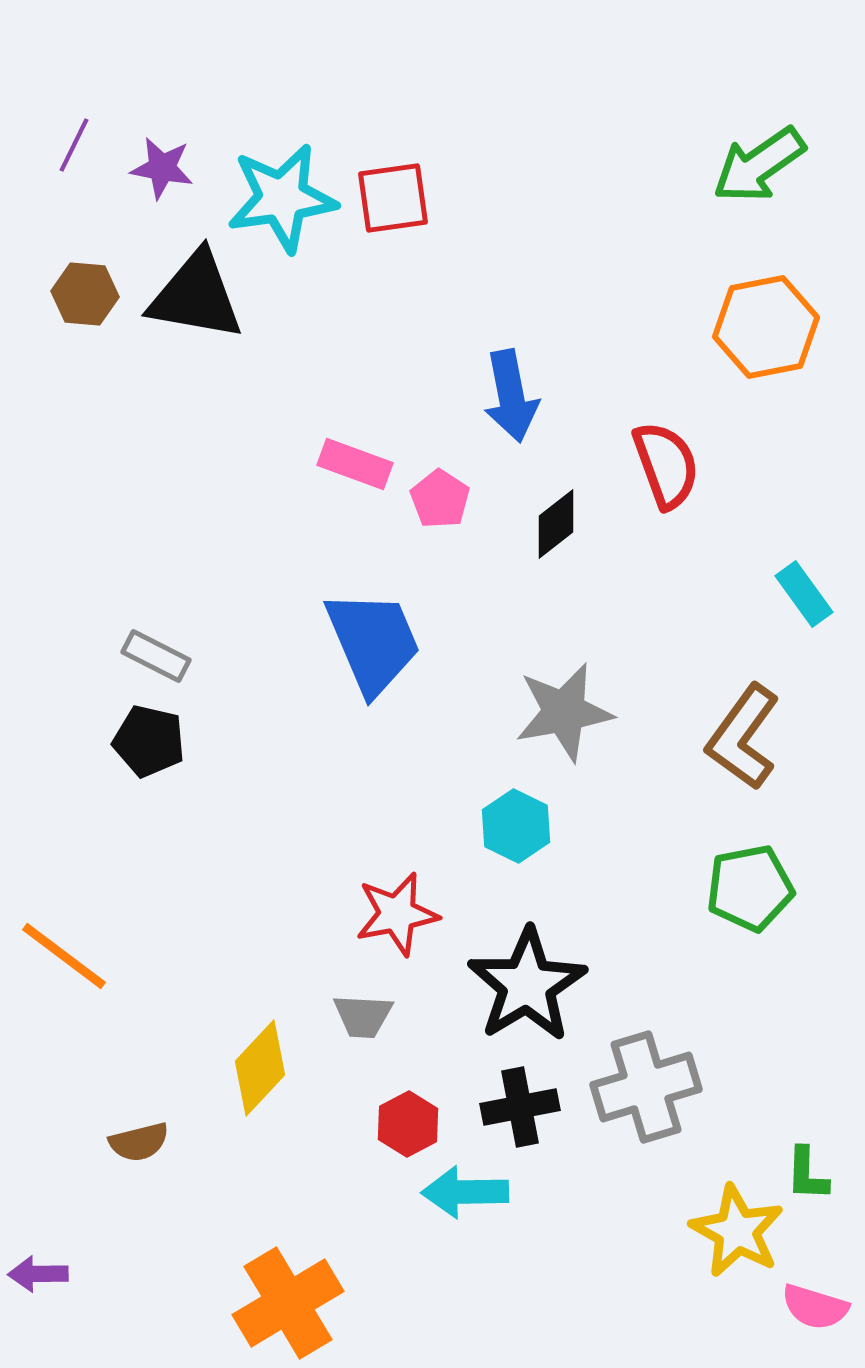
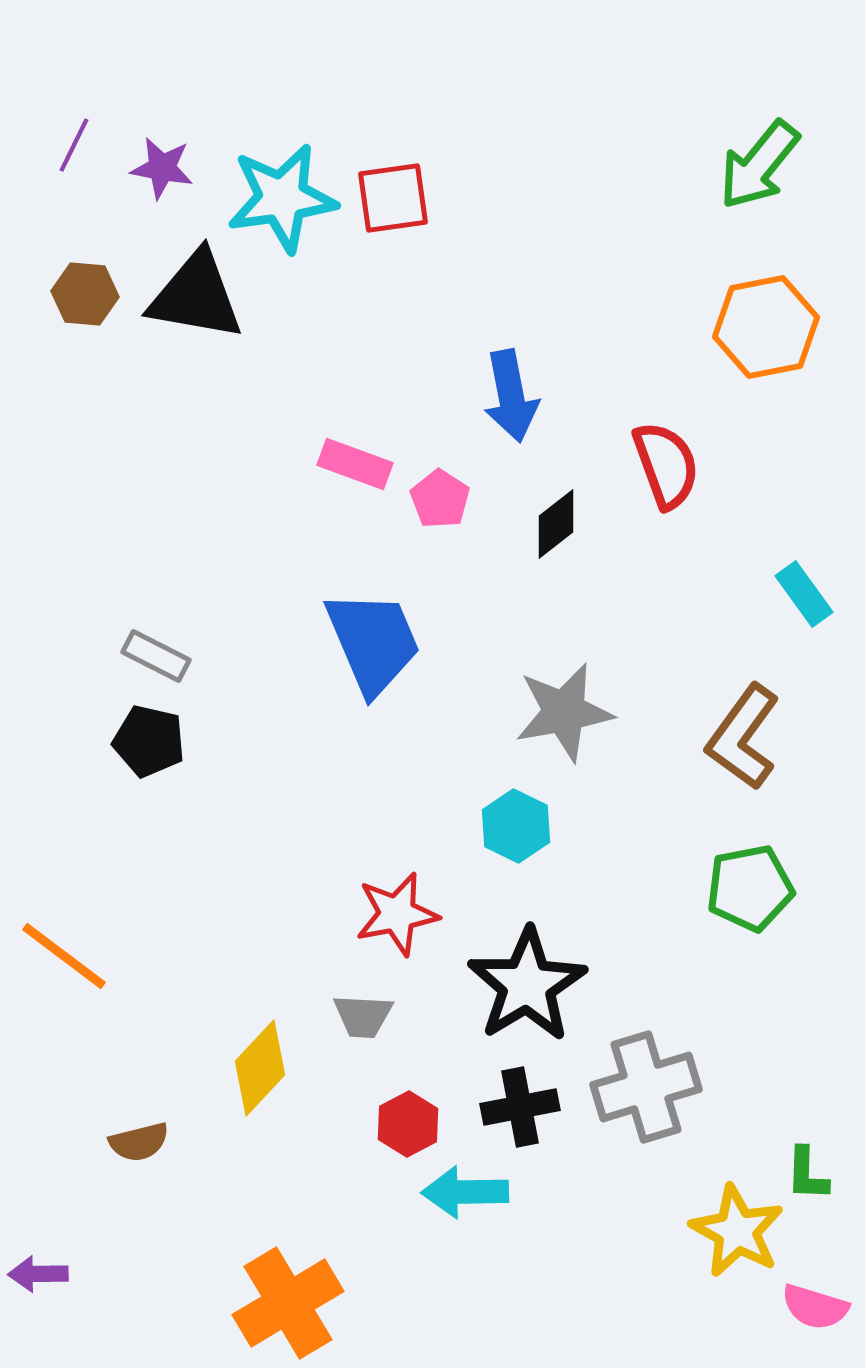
green arrow: rotated 16 degrees counterclockwise
